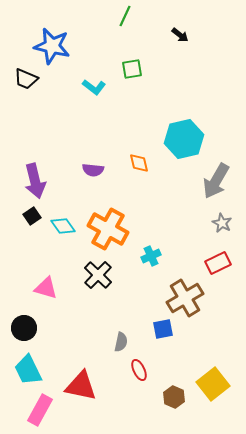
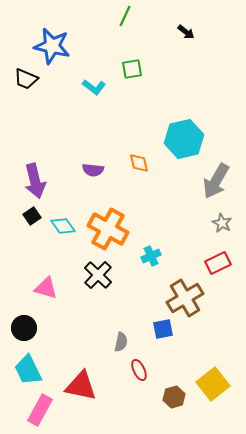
black arrow: moved 6 px right, 3 px up
brown hexagon: rotated 20 degrees clockwise
